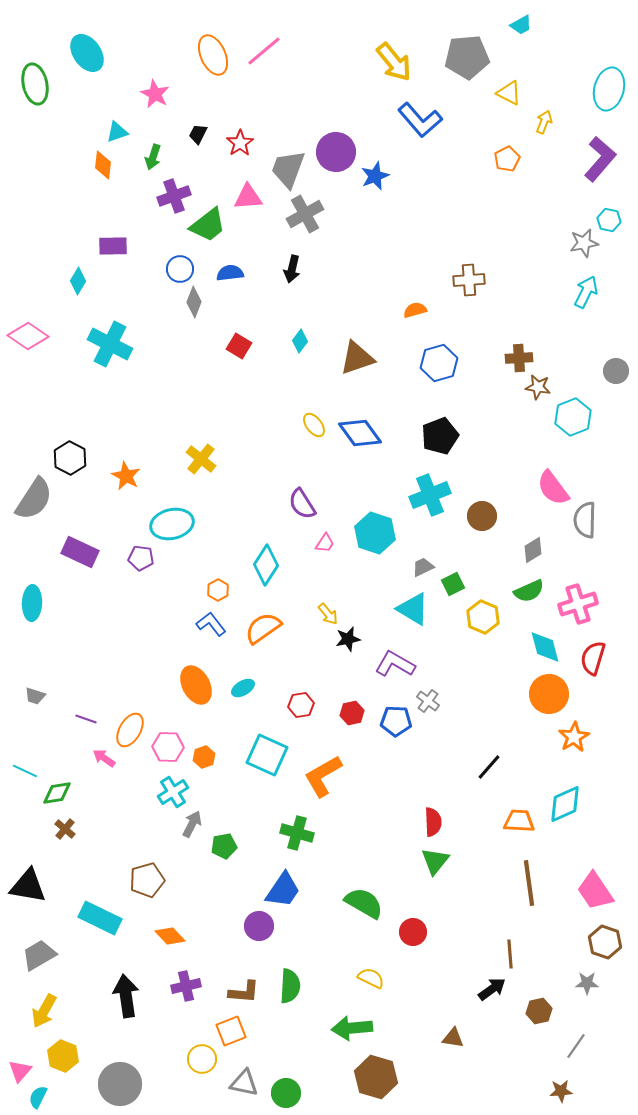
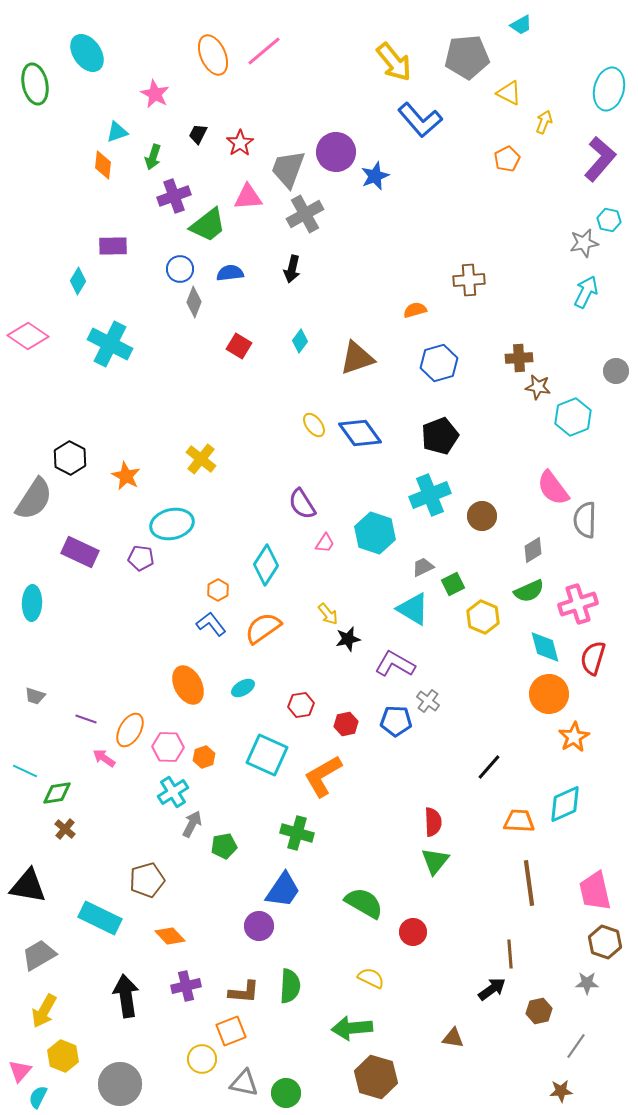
orange ellipse at (196, 685): moved 8 px left
red hexagon at (352, 713): moved 6 px left, 11 px down
pink trapezoid at (595, 891): rotated 21 degrees clockwise
